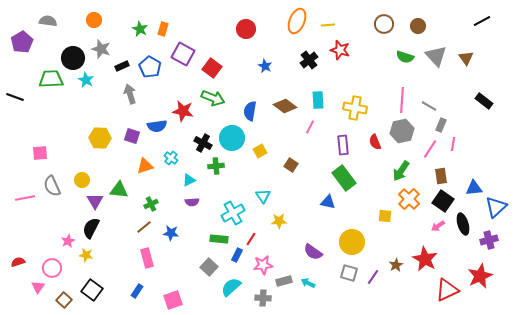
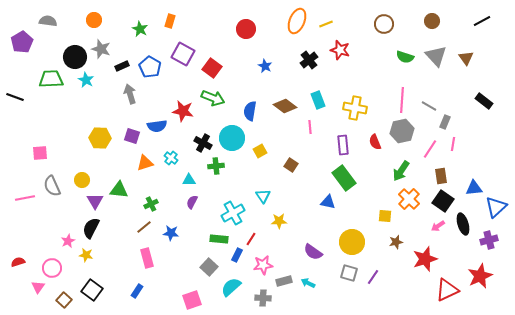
yellow line at (328, 25): moved 2 px left, 1 px up; rotated 16 degrees counterclockwise
brown circle at (418, 26): moved 14 px right, 5 px up
orange rectangle at (163, 29): moved 7 px right, 8 px up
black circle at (73, 58): moved 2 px right, 1 px up
cyan rectangle at (318, 100): rotated 18 degrees counterclockwise
gray rectangle at (441, 125): moved 4 px right, 3 px up
pink line at (310, 127): rotated 32 degrees counterclockwise
orange triangle at (145, 166): moved 3 px up
cyan triangle at (189, 180): rotated 24 degrees clockwise
purple semicircle at (192, 202): rotated 120 degrees clockwise
red star at (425, 259): rotated 25 degrees clockwise
brown star at (396, 265): moved 23 px up; rotated 16 degrees clockwise
pink square at (173, 300): moved 19 px right
